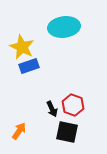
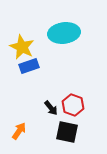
cyan ellipse: moved 6 px down
black arrow: moved 1 px left, 1 px up; rotated 14 degrees counterclockwise
